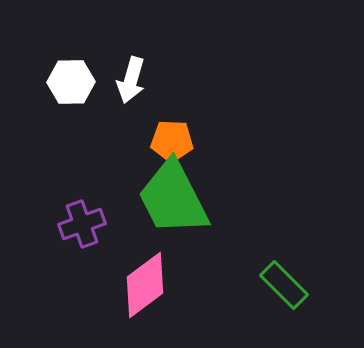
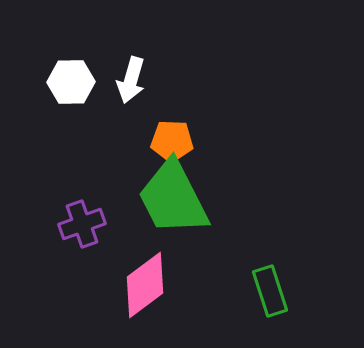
green rectangle: moved 14 px left, 6 px down; rotated 27 degrees clockwise
